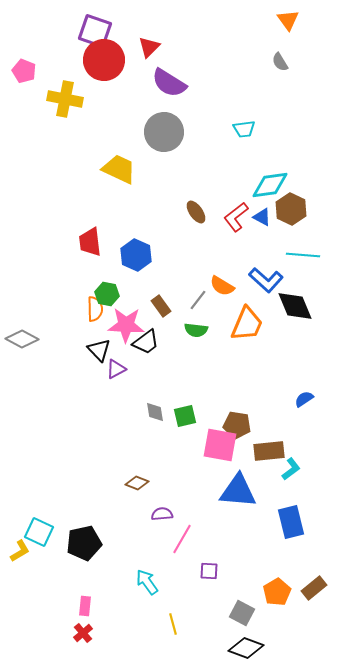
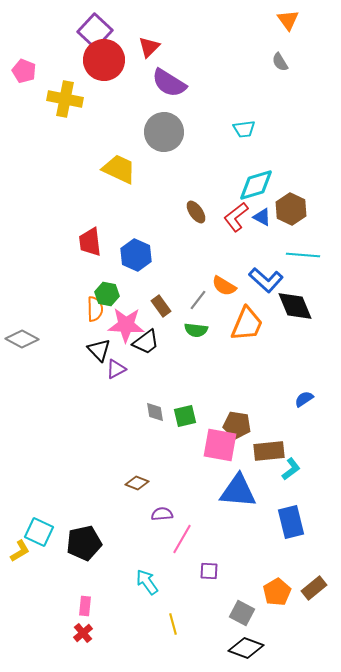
purple square at (95, 31): rotated 24 degrees clockwise
cyan diamond at (270, 185): moved 14 px left; rotated 9 degrees counterclockwise
orange semicircle at (222, 286): moved 2 px right
